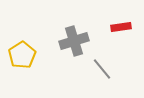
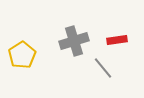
red rectangle: moved 4 px left, 13 px down
gray line: moved 1 px right, 1 px up
